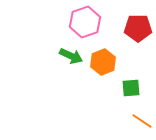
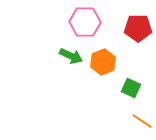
pink hexagon: rotated 20 degrees clockwise
green square: rotated 30 degrees clockwise
